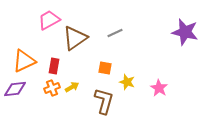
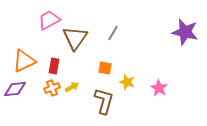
gray line: moved 2 px left; rotated 35 degrees counterclockwise
brown triangle: rotated 20 degrees counterclockwise
